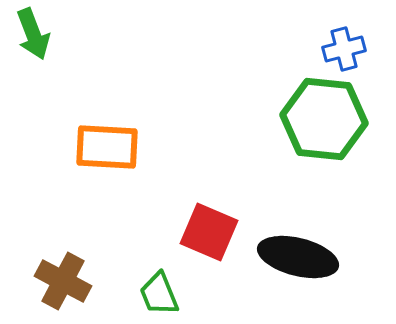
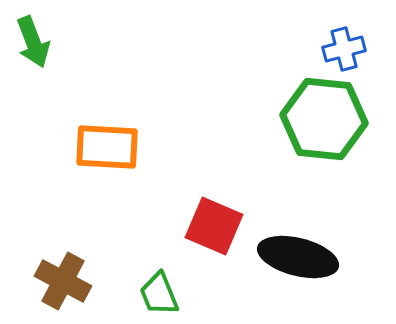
green arrow: moved 8 px down
red square: moved 5 px right, 6 px up
